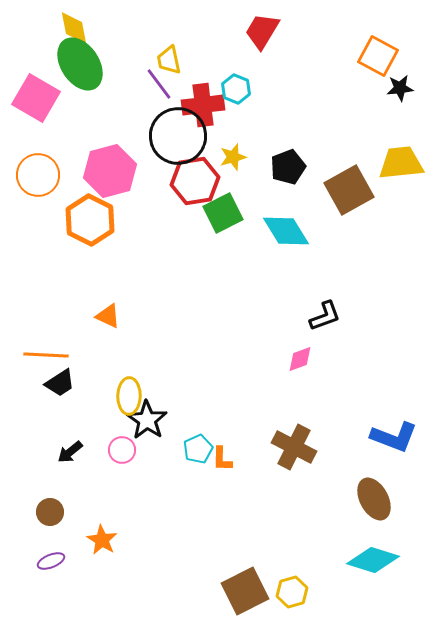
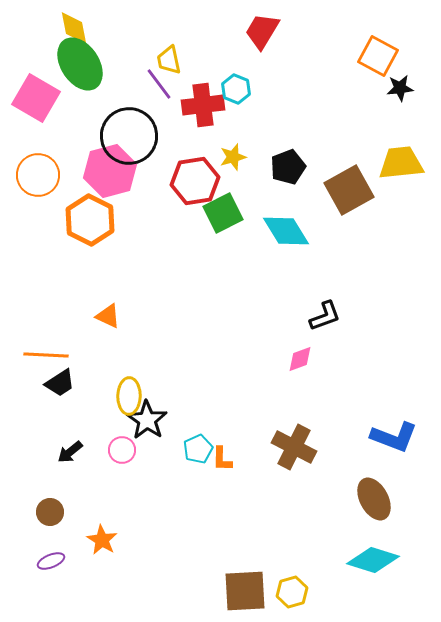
black circle at (178, 136): moved 49 px left
brown square at (245, 591): rotated 24 degrees clockwise
